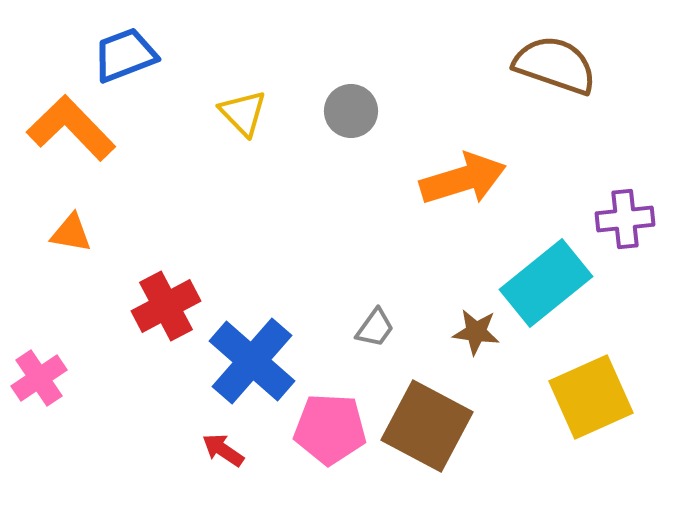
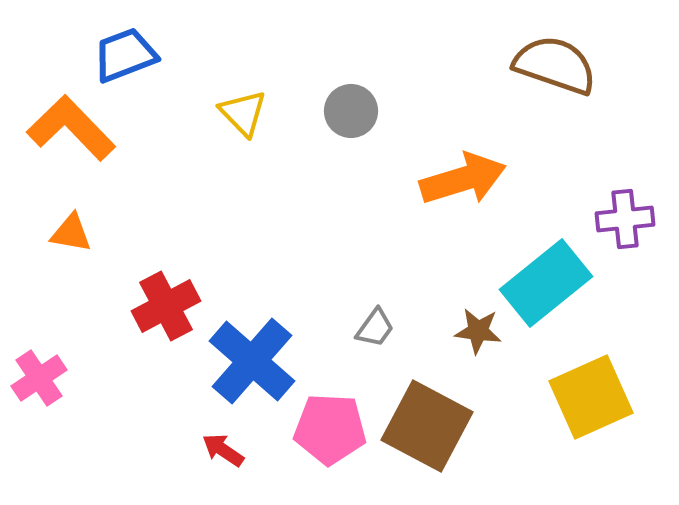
brown star: moved 2 px right, 1 px up
